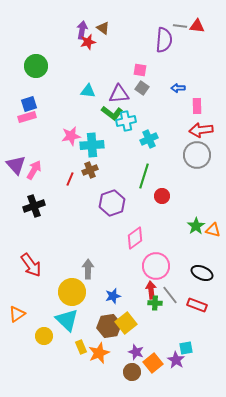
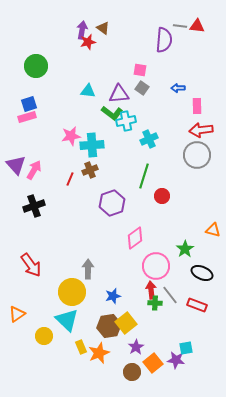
green star at (196, 226): moved 11 px left, 23 px down
purple star at (136, 352): moved 5 px up; rotated 21 degrees clockwise
purple star at (176, 360): rotated 24 degrees counterclockwise
